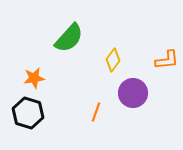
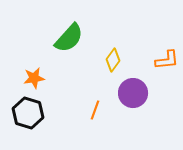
orange line: moved 1 px left, 2 px up
